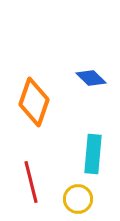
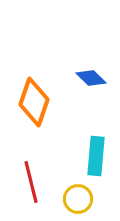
cyan rectangle: moved 3 px right, 2 px down
